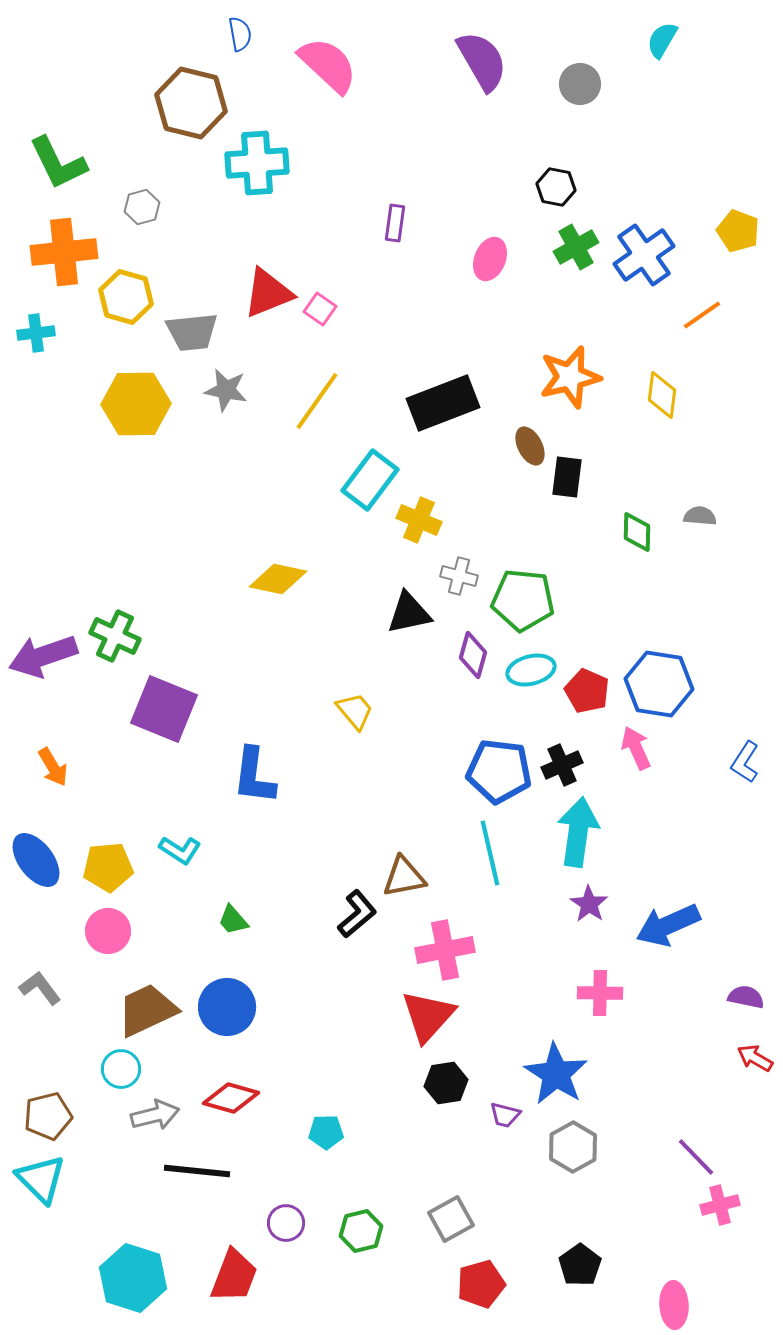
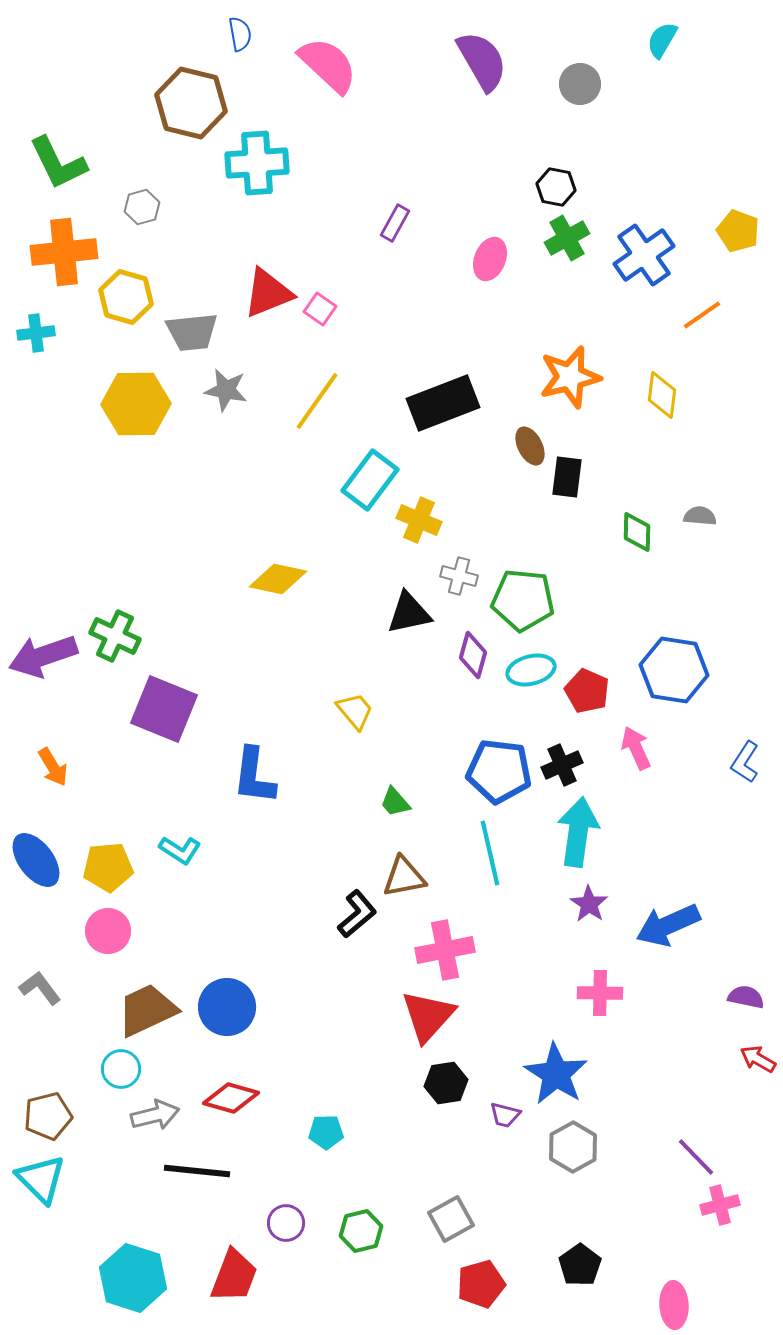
purple rectangle at (395, 223): rotated 21 degrees clockwise
green cross at (576, 247): moved 9 px left, 9 px up
blue hexagon at (659, 684): moved 15 px right, 14 px up
green trapezoid at (233, 920): moved 162 px right, 118 px up
red arrow at (755, 1058): moved 3 px right, 1 px down
